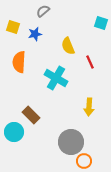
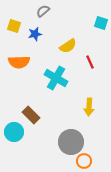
yellow square: moved 1 px right, 1 px up
yellow semicircle: rotated 102 degrees counterclockwise
orange semicircle: rotated 95 degrees counterclockwise
